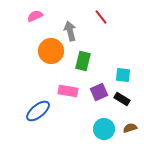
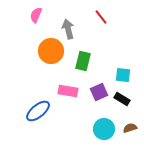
pink semicircle: moved 1 px right, 1 px up; rotated 42 degrees counterclockwise
gray arrow: moved 2 px left, 2 px up
